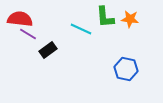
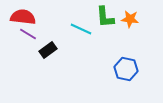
red semicircle: moved 3 px right, 2 px up
